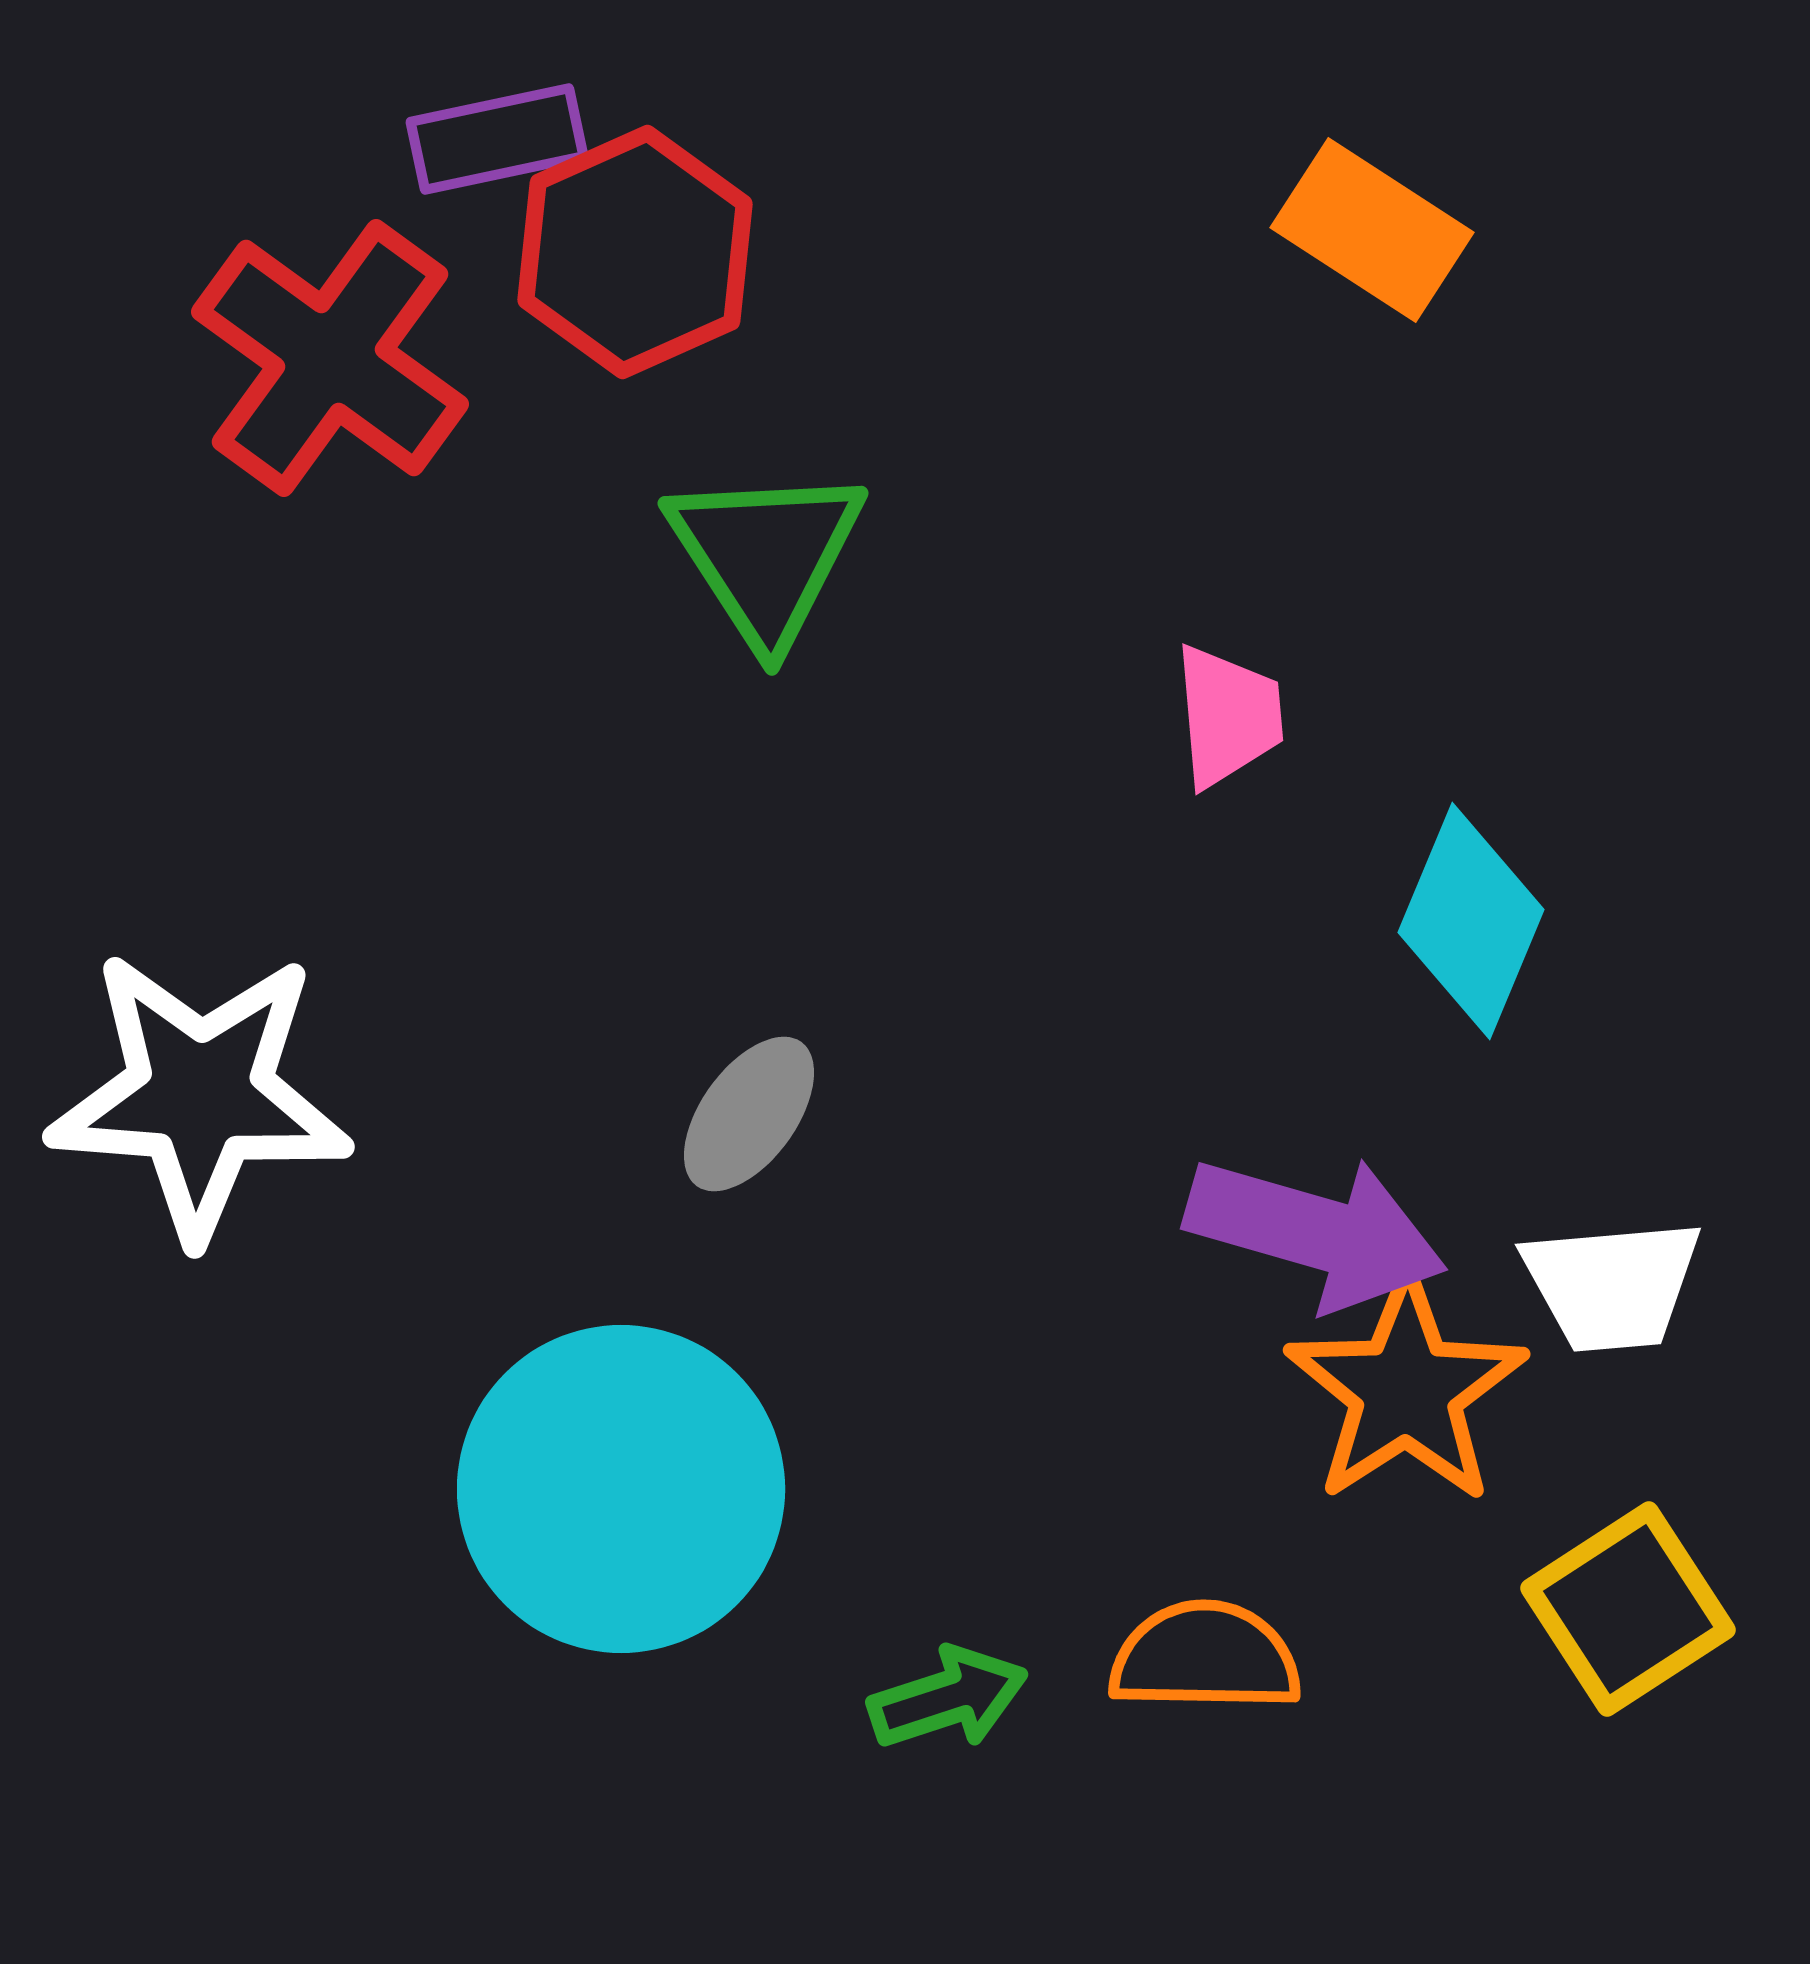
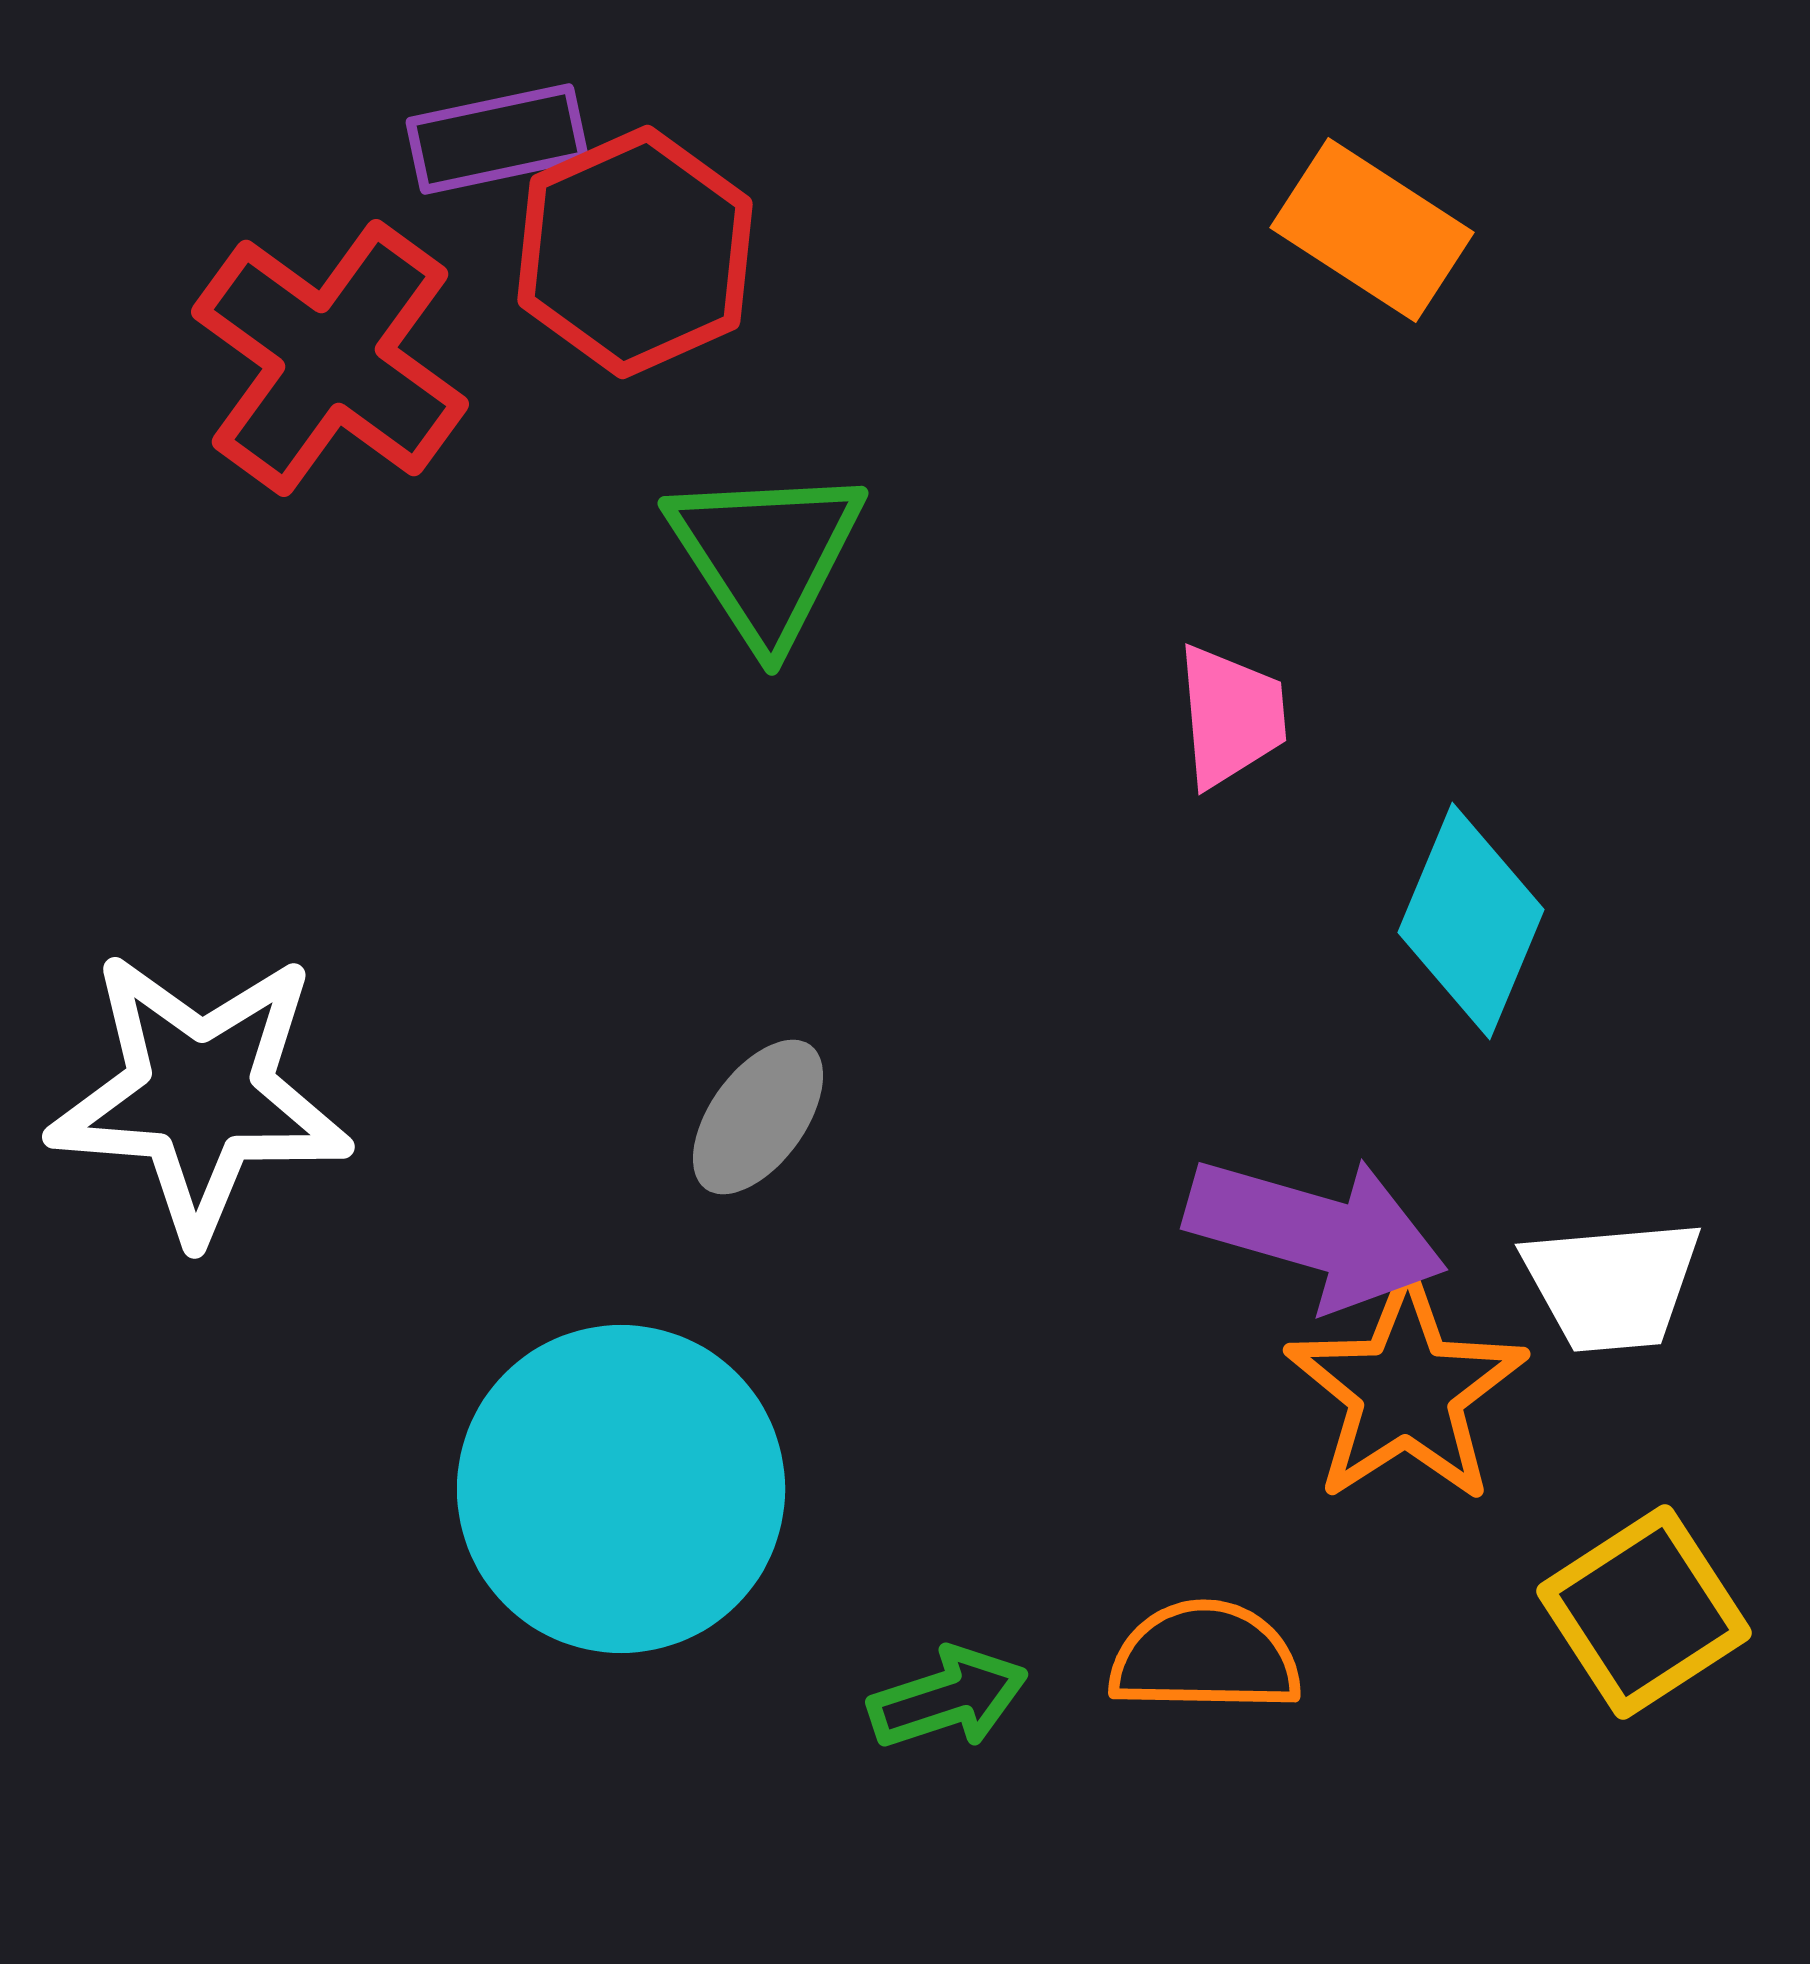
pink trapezoid: moved 3 px right
gray ellipse: moved 9 px right, 3 px down
yellow square: moved 16 px right, 3 px down
